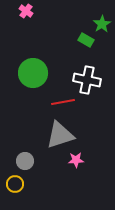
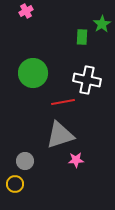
pink cross: rotated 24 degrees clockwise
green rectangle: moved 4 px left, 3 px up; rotated 63 degrees clockwise
